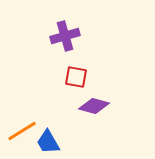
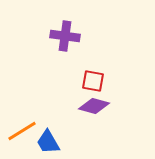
purple cross: rotated 24 degrees clockwise
red square: moved 17 px right, 4 px down
